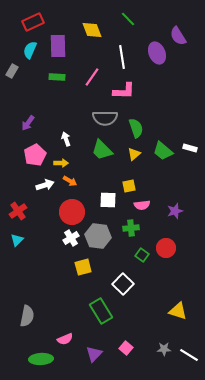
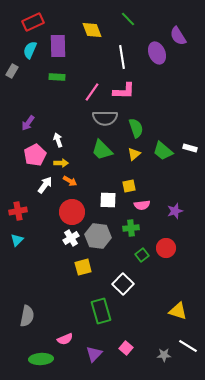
pink line at (92, 77): moved 15 px down
white arrow at (66, 139): moved 8 px left, 1 px down
white arrow at (45, 185): rotated 36 degrees counterclockwise
red cross at (18, 211): rotated 24 degrees clockwise
green square at (142, 255): rotated 16 degrees clockwise
green rectangle at (101, 311): rotated 15 degrees clockwise
gray star at (164, 349): moved 6 px down
white line at (189, 355): moved 1 px left, 9 px up
